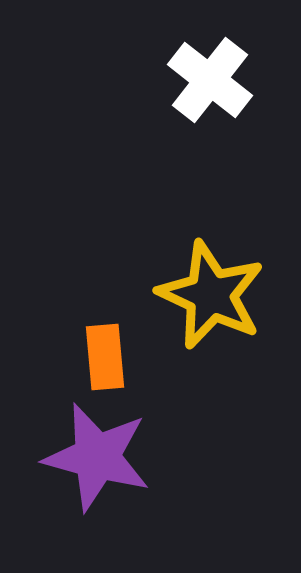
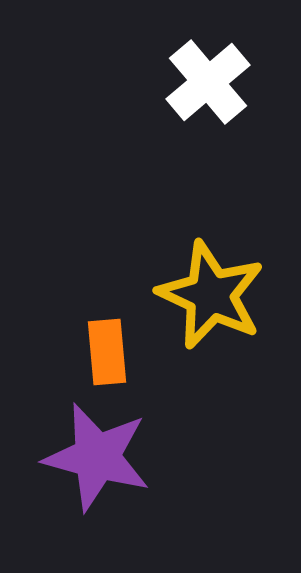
white cross: moved 2 px left, 2 px down; rotated 12 degrees clockwise
orange rectangle: moved 2 px right, 5 px up
